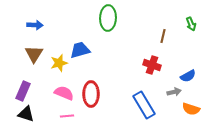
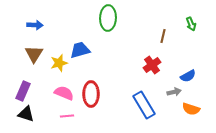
red cross: rotated 36 degrees clockwise
